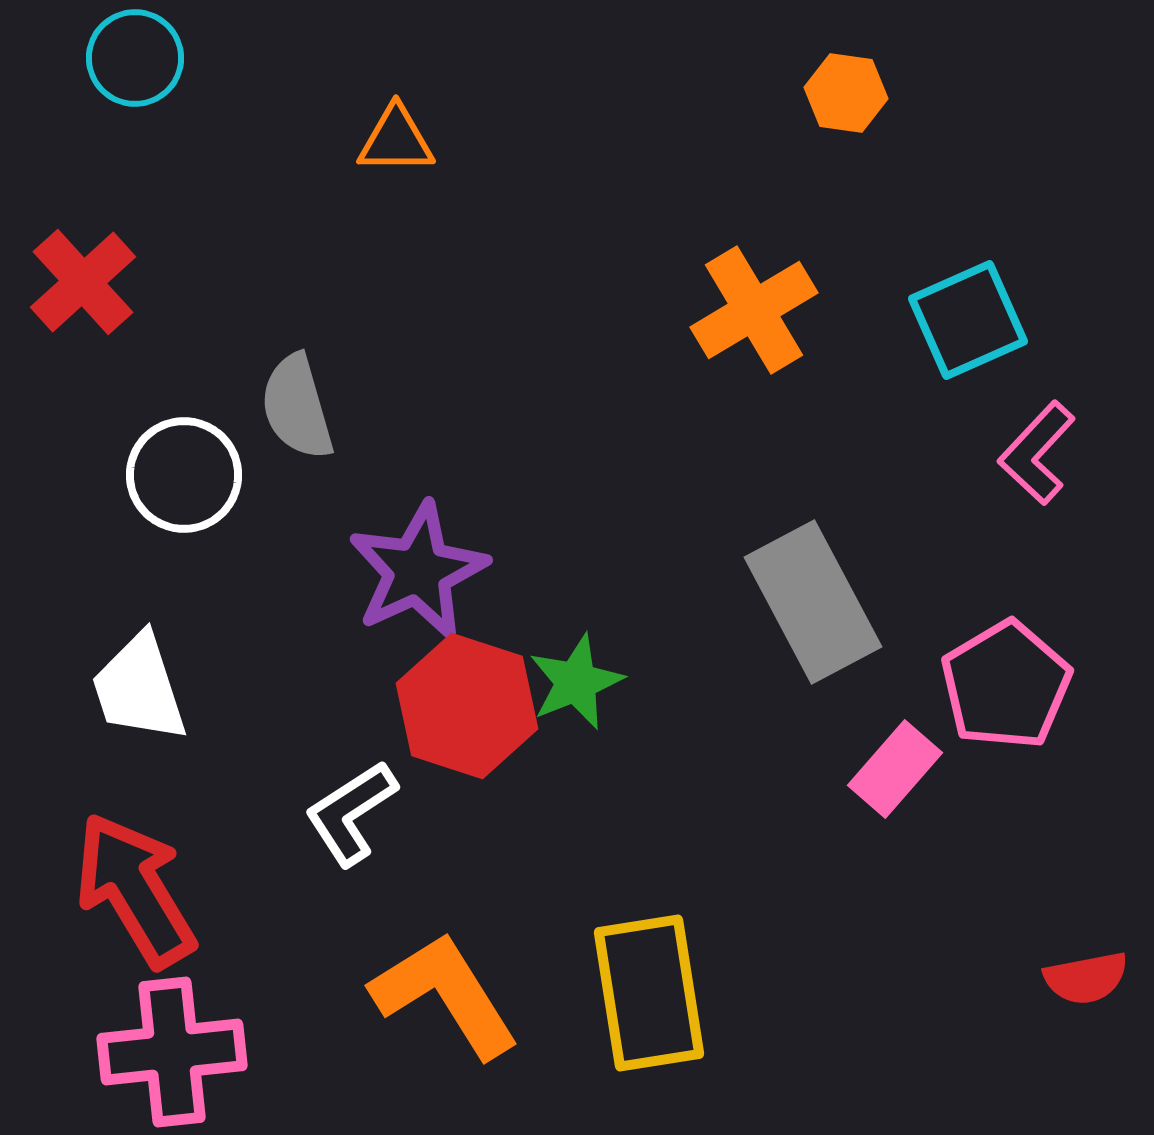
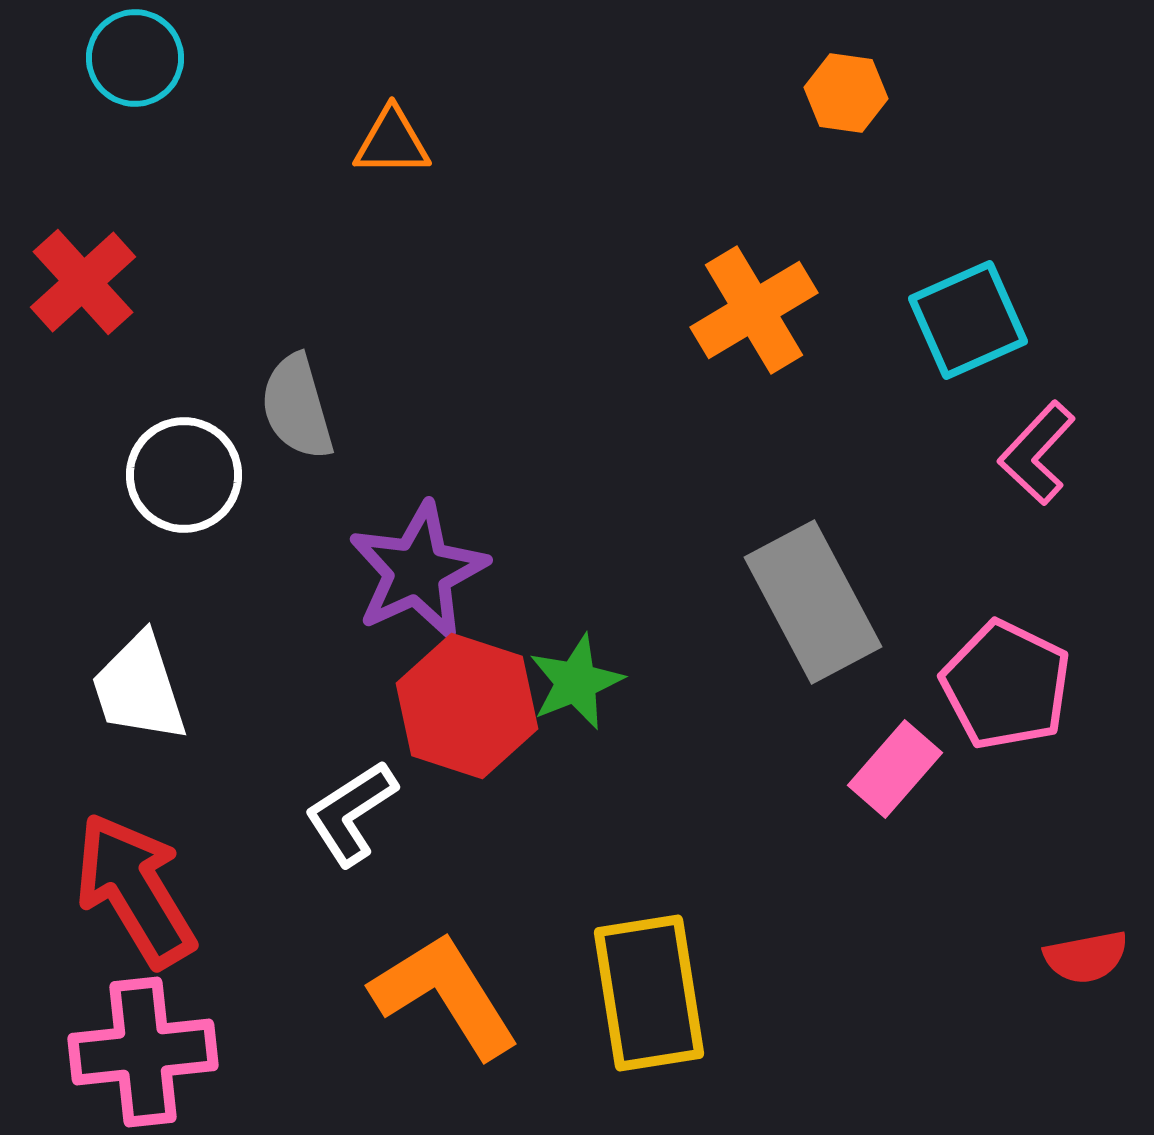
orange triangle: moved 4 px left, 2 px down
pink pentagon: rotated 15 degrees counterclockwise
red semicircle: moved 21 px up
pink cross: moved 29 px left
